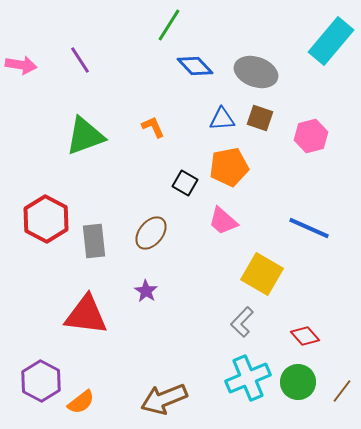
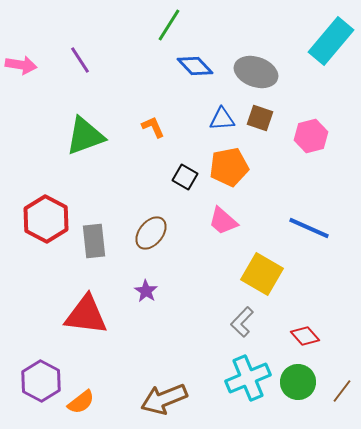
black square: moved 6 px up
